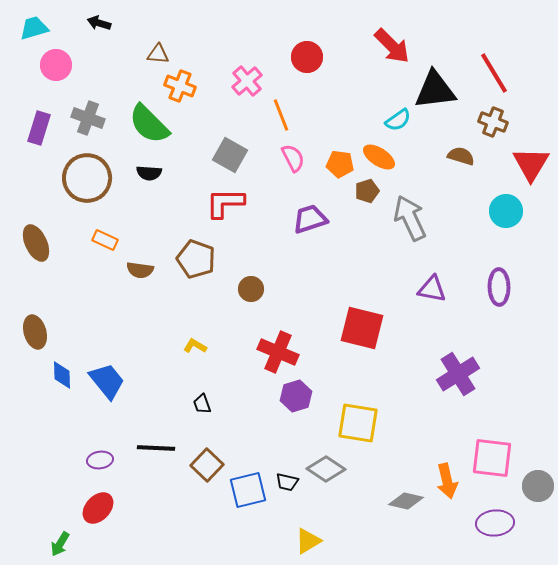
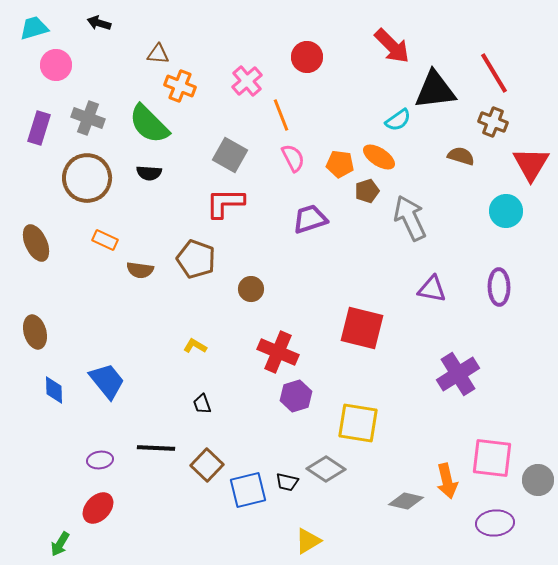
blue diamond at (62, 375): moved 8 px left, 15 px down
gray circle at (538, 486): moved 6 px up
